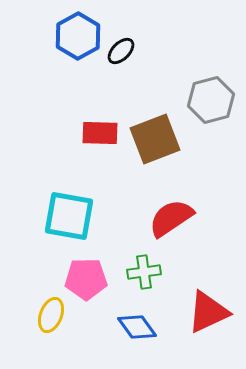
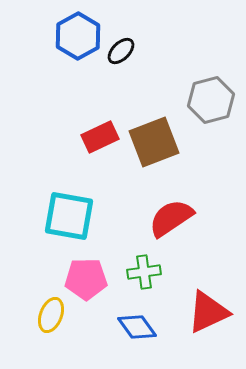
red rectangle: moved 4 px down; rotated 27 degrees counterclockwise
brown square: moved 1 px left, 3 px down
